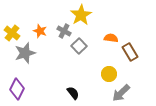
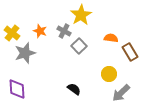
purple diamond: rotated 30 degrees counterclockwise
black semicircle: moved 1 px right, 4 px up; rotated 16 degrees counterclockwise
